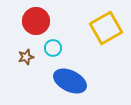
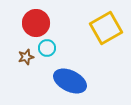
red circle: moved 2 px down
cyan circle: moved 6 px left
